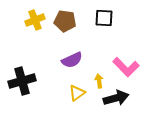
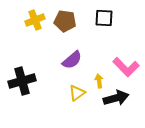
purple semicircle: rotated 15 degrees counterclockwise
